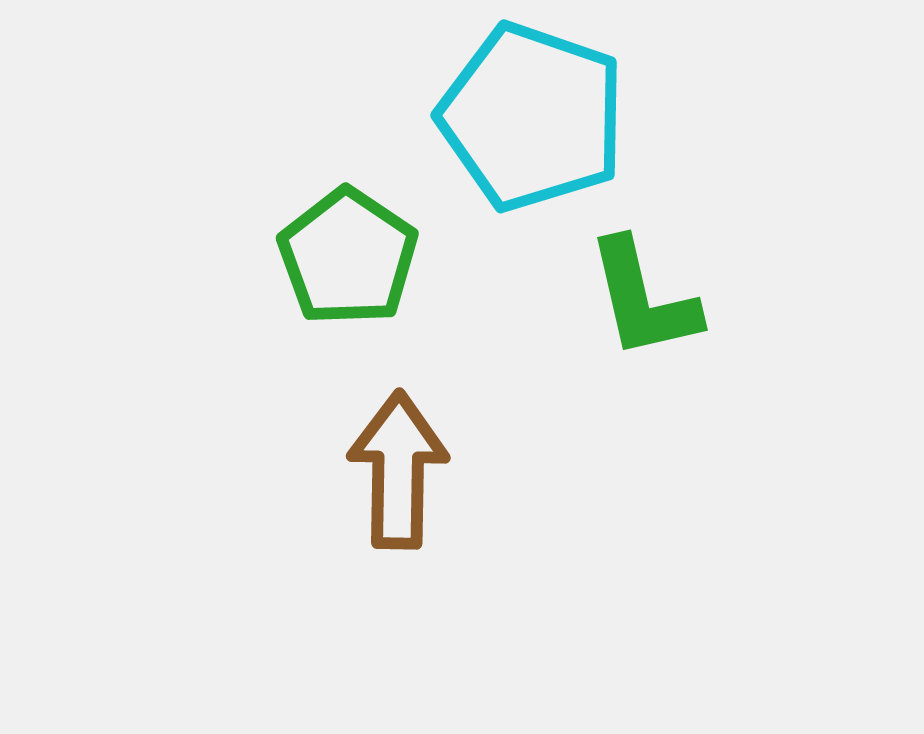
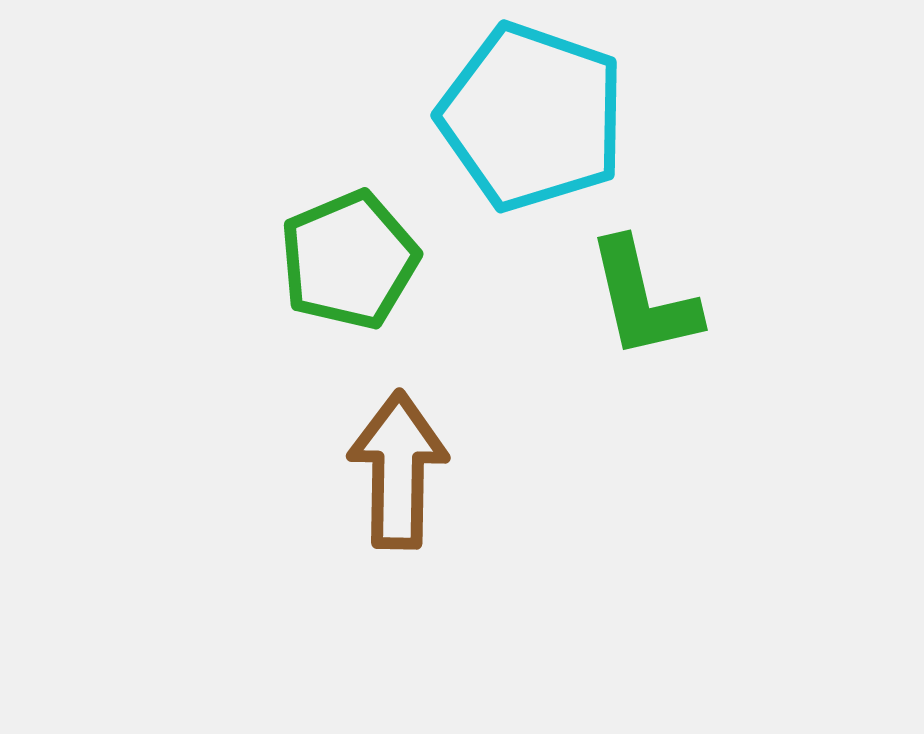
green pentagon: moved 1 px right, 3 px down; rotated 15 degrees clockwise
